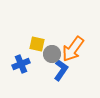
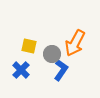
yellow square: moved 8 px left, 2 px down
orange arrow: moved 2 px right, 6 px up; rotated 8 degrees counterclockwise
blue cross: moved 6 px down; rotated 24 degrees counterclockwise
